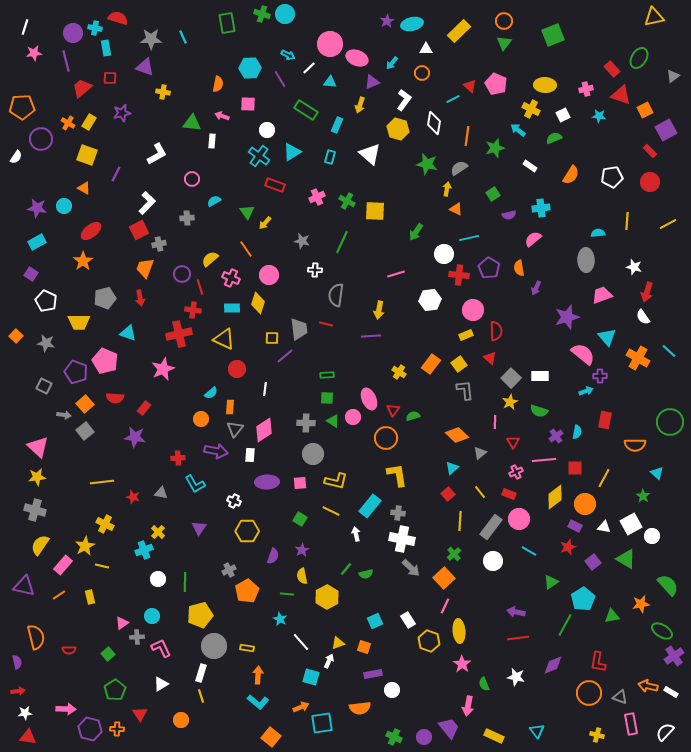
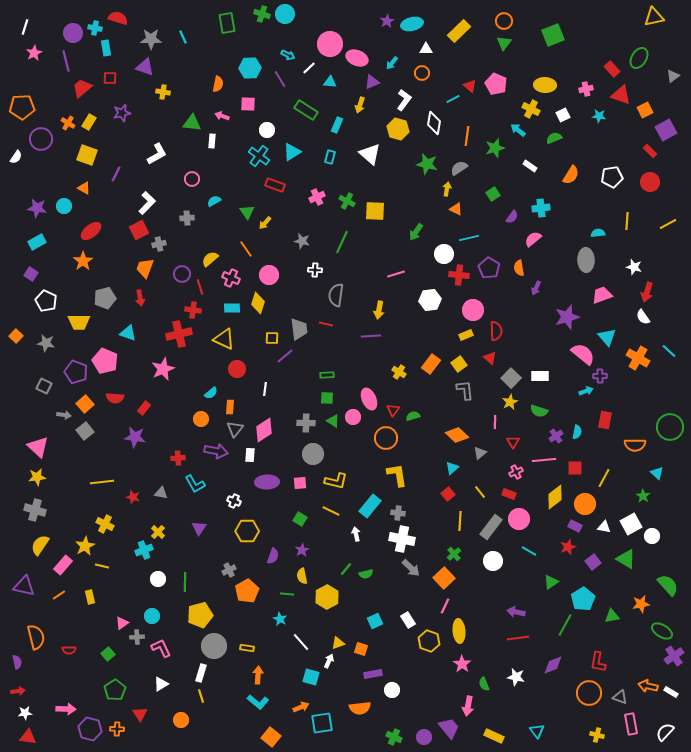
pink star at (34, 53): rotated 21 degrees counterclockwise
purple semicircle at (509, 215): moved 3 px right, 2 px down; rotated 40 degrees counterclockwise
green circle at (670, 422): moved 5 px down
orange square at (364, 647): moved 3 px left, 2 px down
